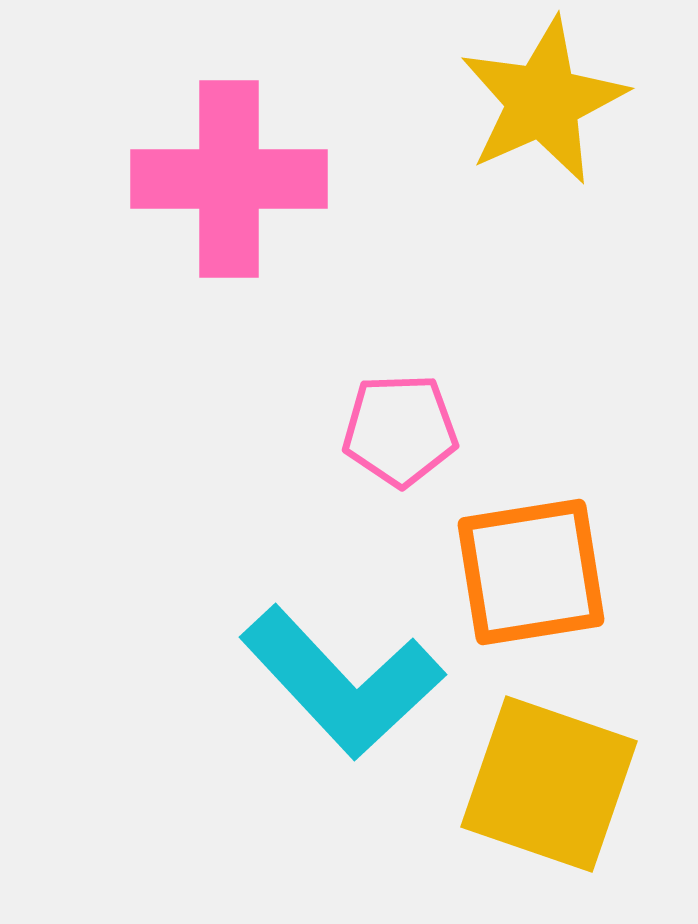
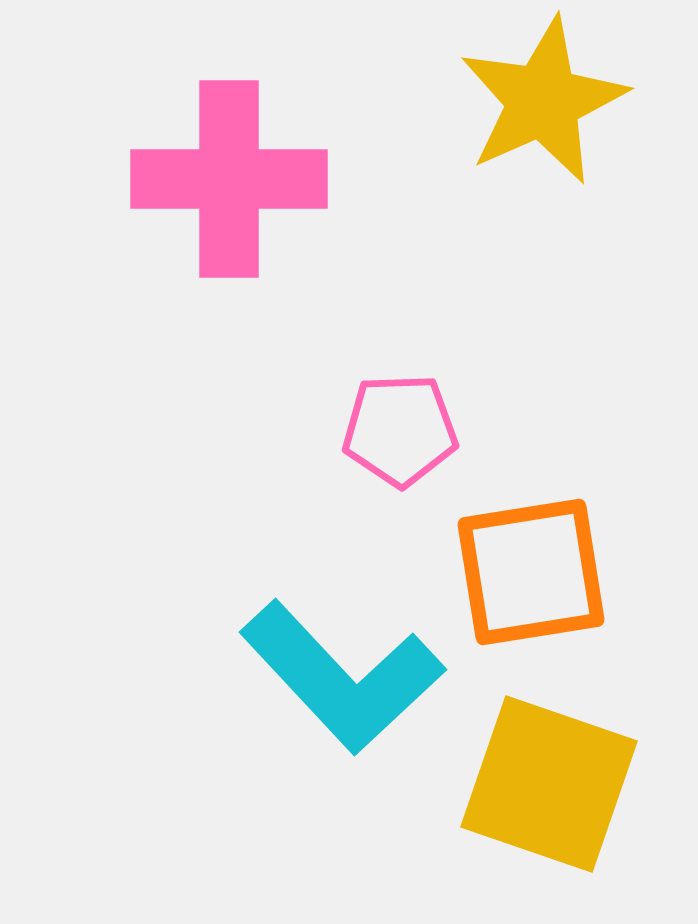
cyan L-shape: moved 5 px up
